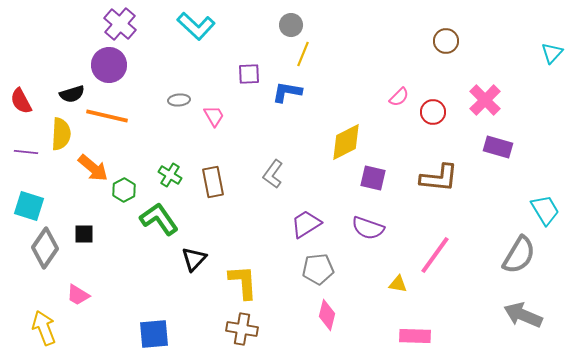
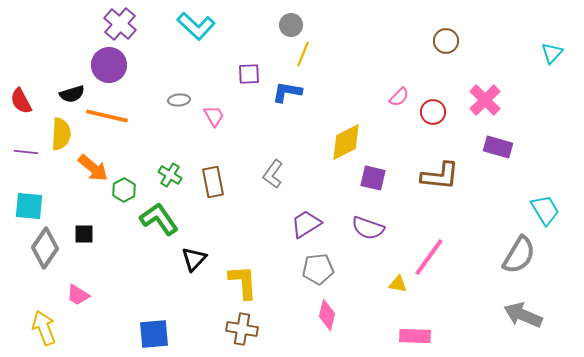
brown L-shape at (439, 178): moved 1 px right, 2 px up
cyan square at (29, 206): rotated 12 degrees counterclockwise
pink line at (435, 255): moved 6 px left, 2 px down
